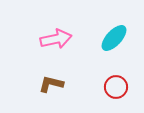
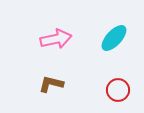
red circle: moved 2 px right, 3 px down
